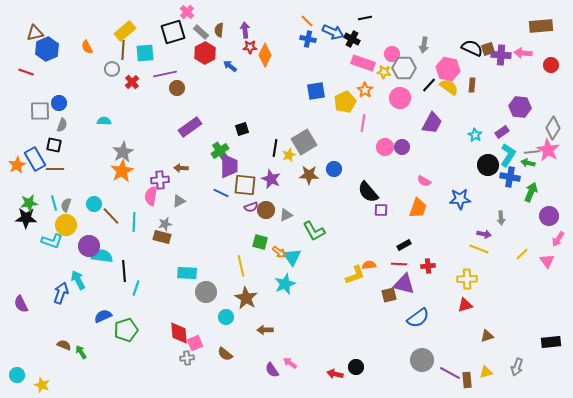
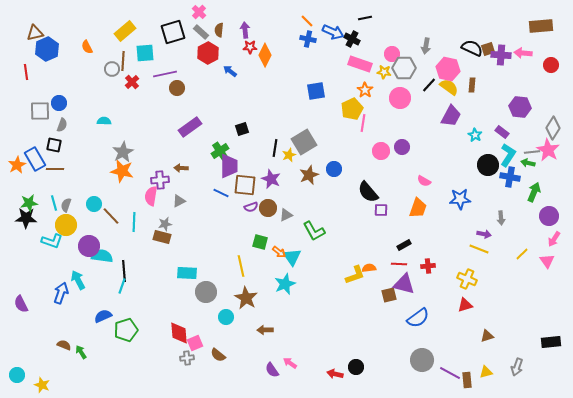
pink cross at (187, 12): moved 12 px right
gray arrow at (424, 45): moved 2 px right, 1 px down
brown line at (123, 50): moved 11 px down
red hexagon at (205, 53): moved 3 px right
pink rectangle at (363, 63): moved 3 px left, 1 px down
blue arrow at (230, 66): moved 5 px down
red line at (26, 72): rotated 63 degrees clockwise
yellow pentagon at (345, 102): moved 7 px right, 7 px down
purple trapezoid at (432, 123): moved 19 px right, 7 px up
purple rectangle at (502, 132): rotated 72 degrees clockwise
pink circle at (385, 147): moved 4 px left, 4 px down
orange star at (122, 171): rotated 30 degrees counterclockwise
brown star at (309, 175): rotated 24 degrees counterclockwise
green arrow at (531, 192): moved 3 px right
brown circle at (266, 210): moved 2 px right, 2 px up
pink arrow at (558, 239): moved 4 px left
orange semicircle at (369, 265): moved 3 px down
yellow cross at (467, 279): rotated 24 degrees clockwise
cyan line at (136, 288): moved 14 px left, 2 px up
brown semicircle at (225, 354): moved 7 px left, 1 px down
